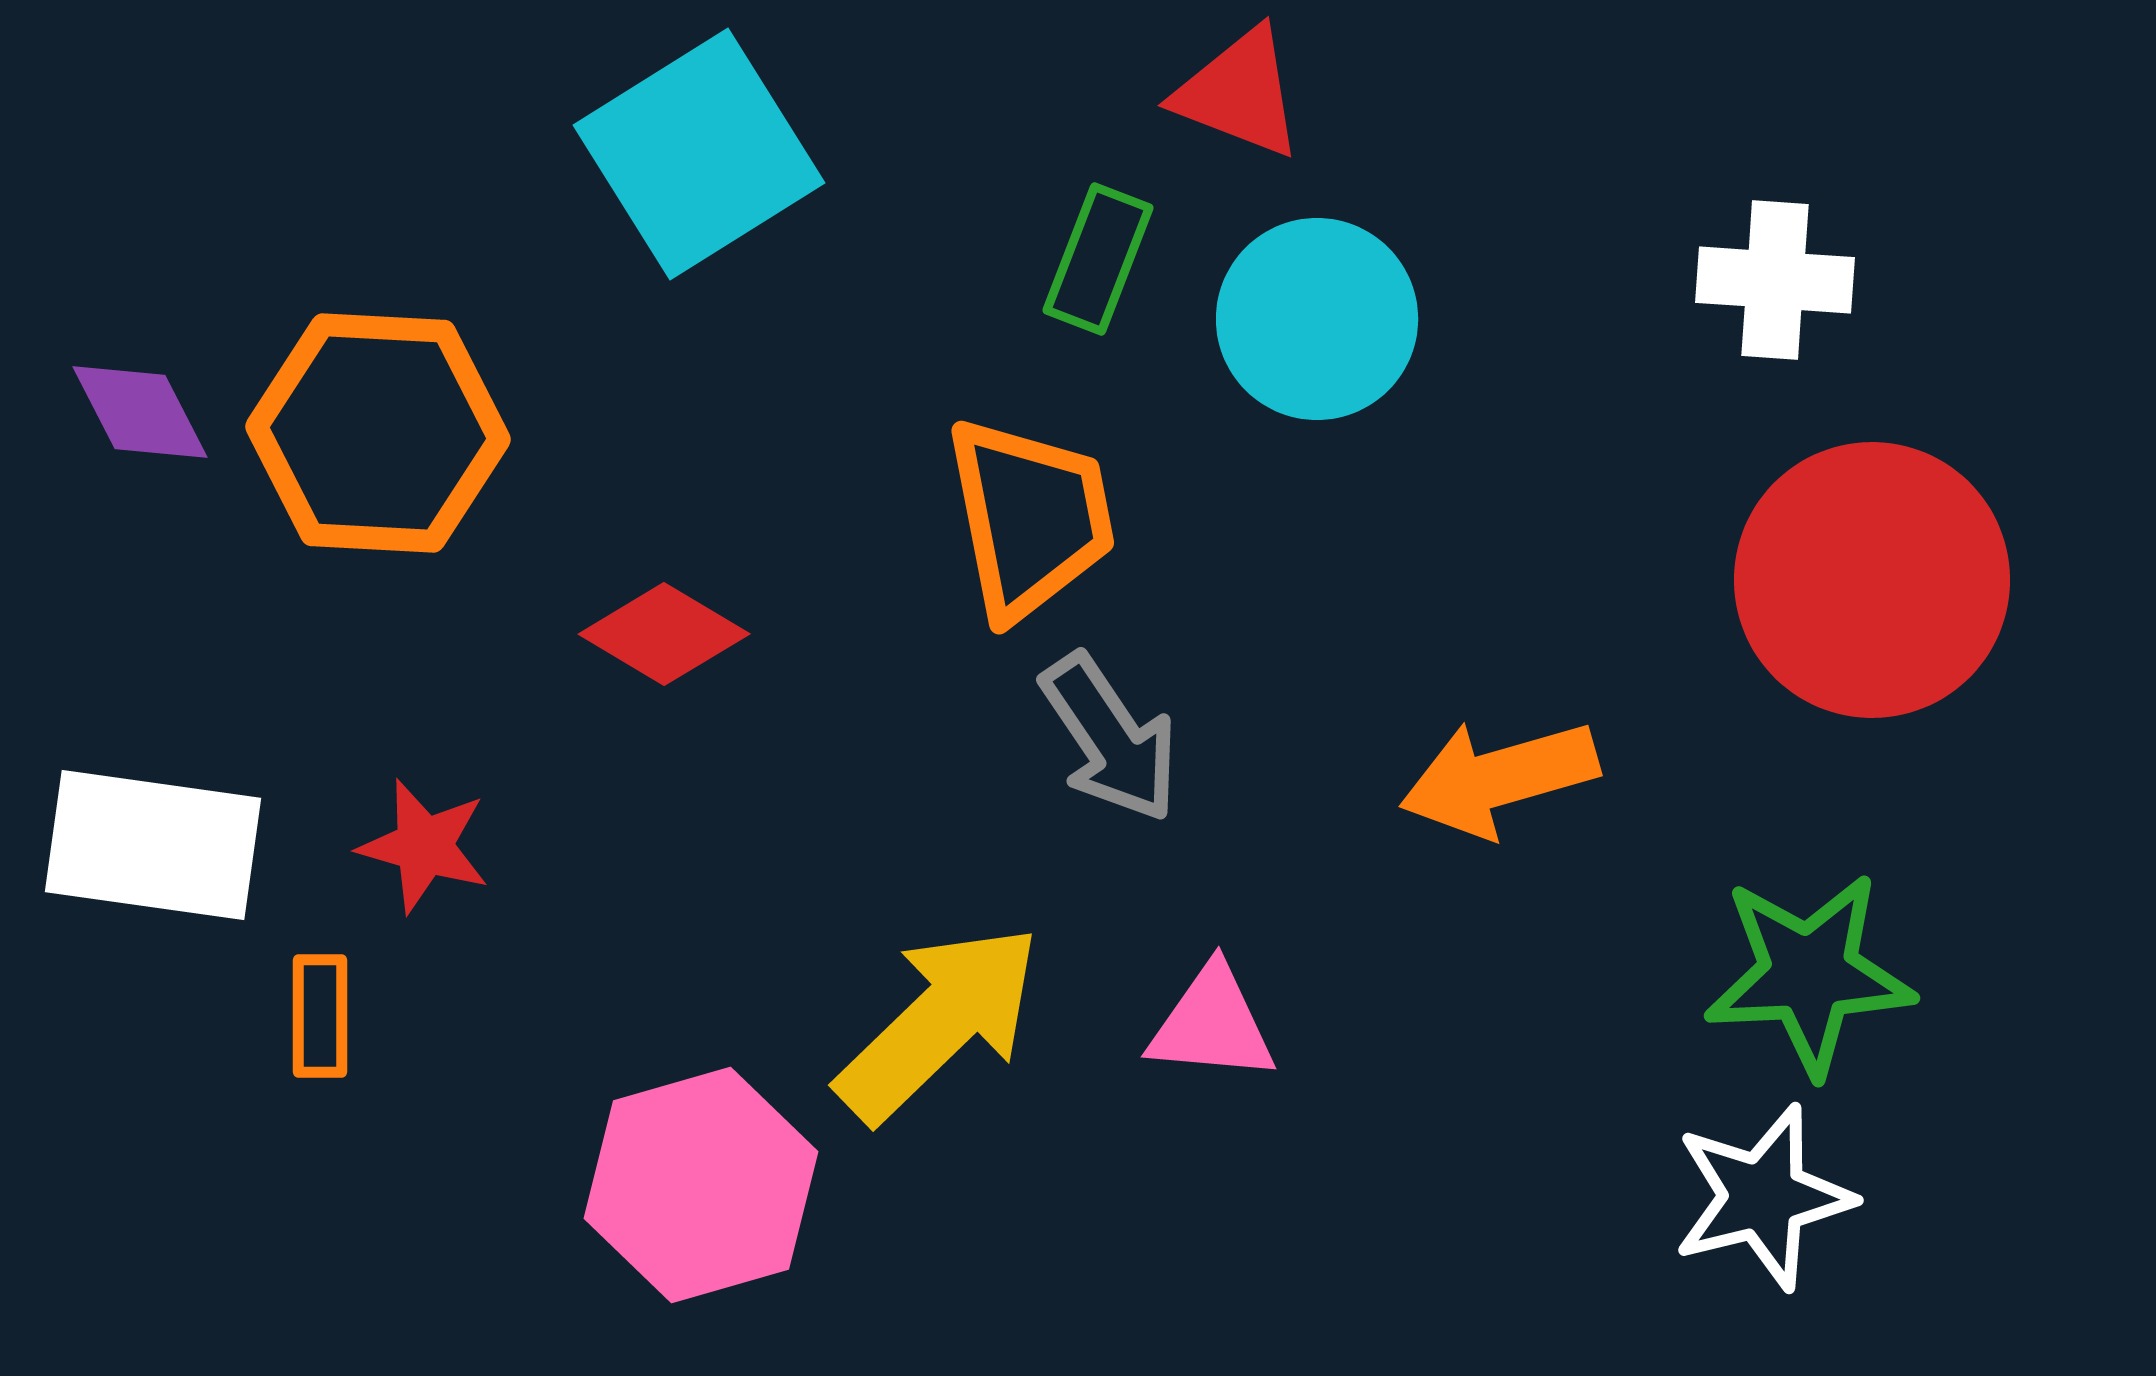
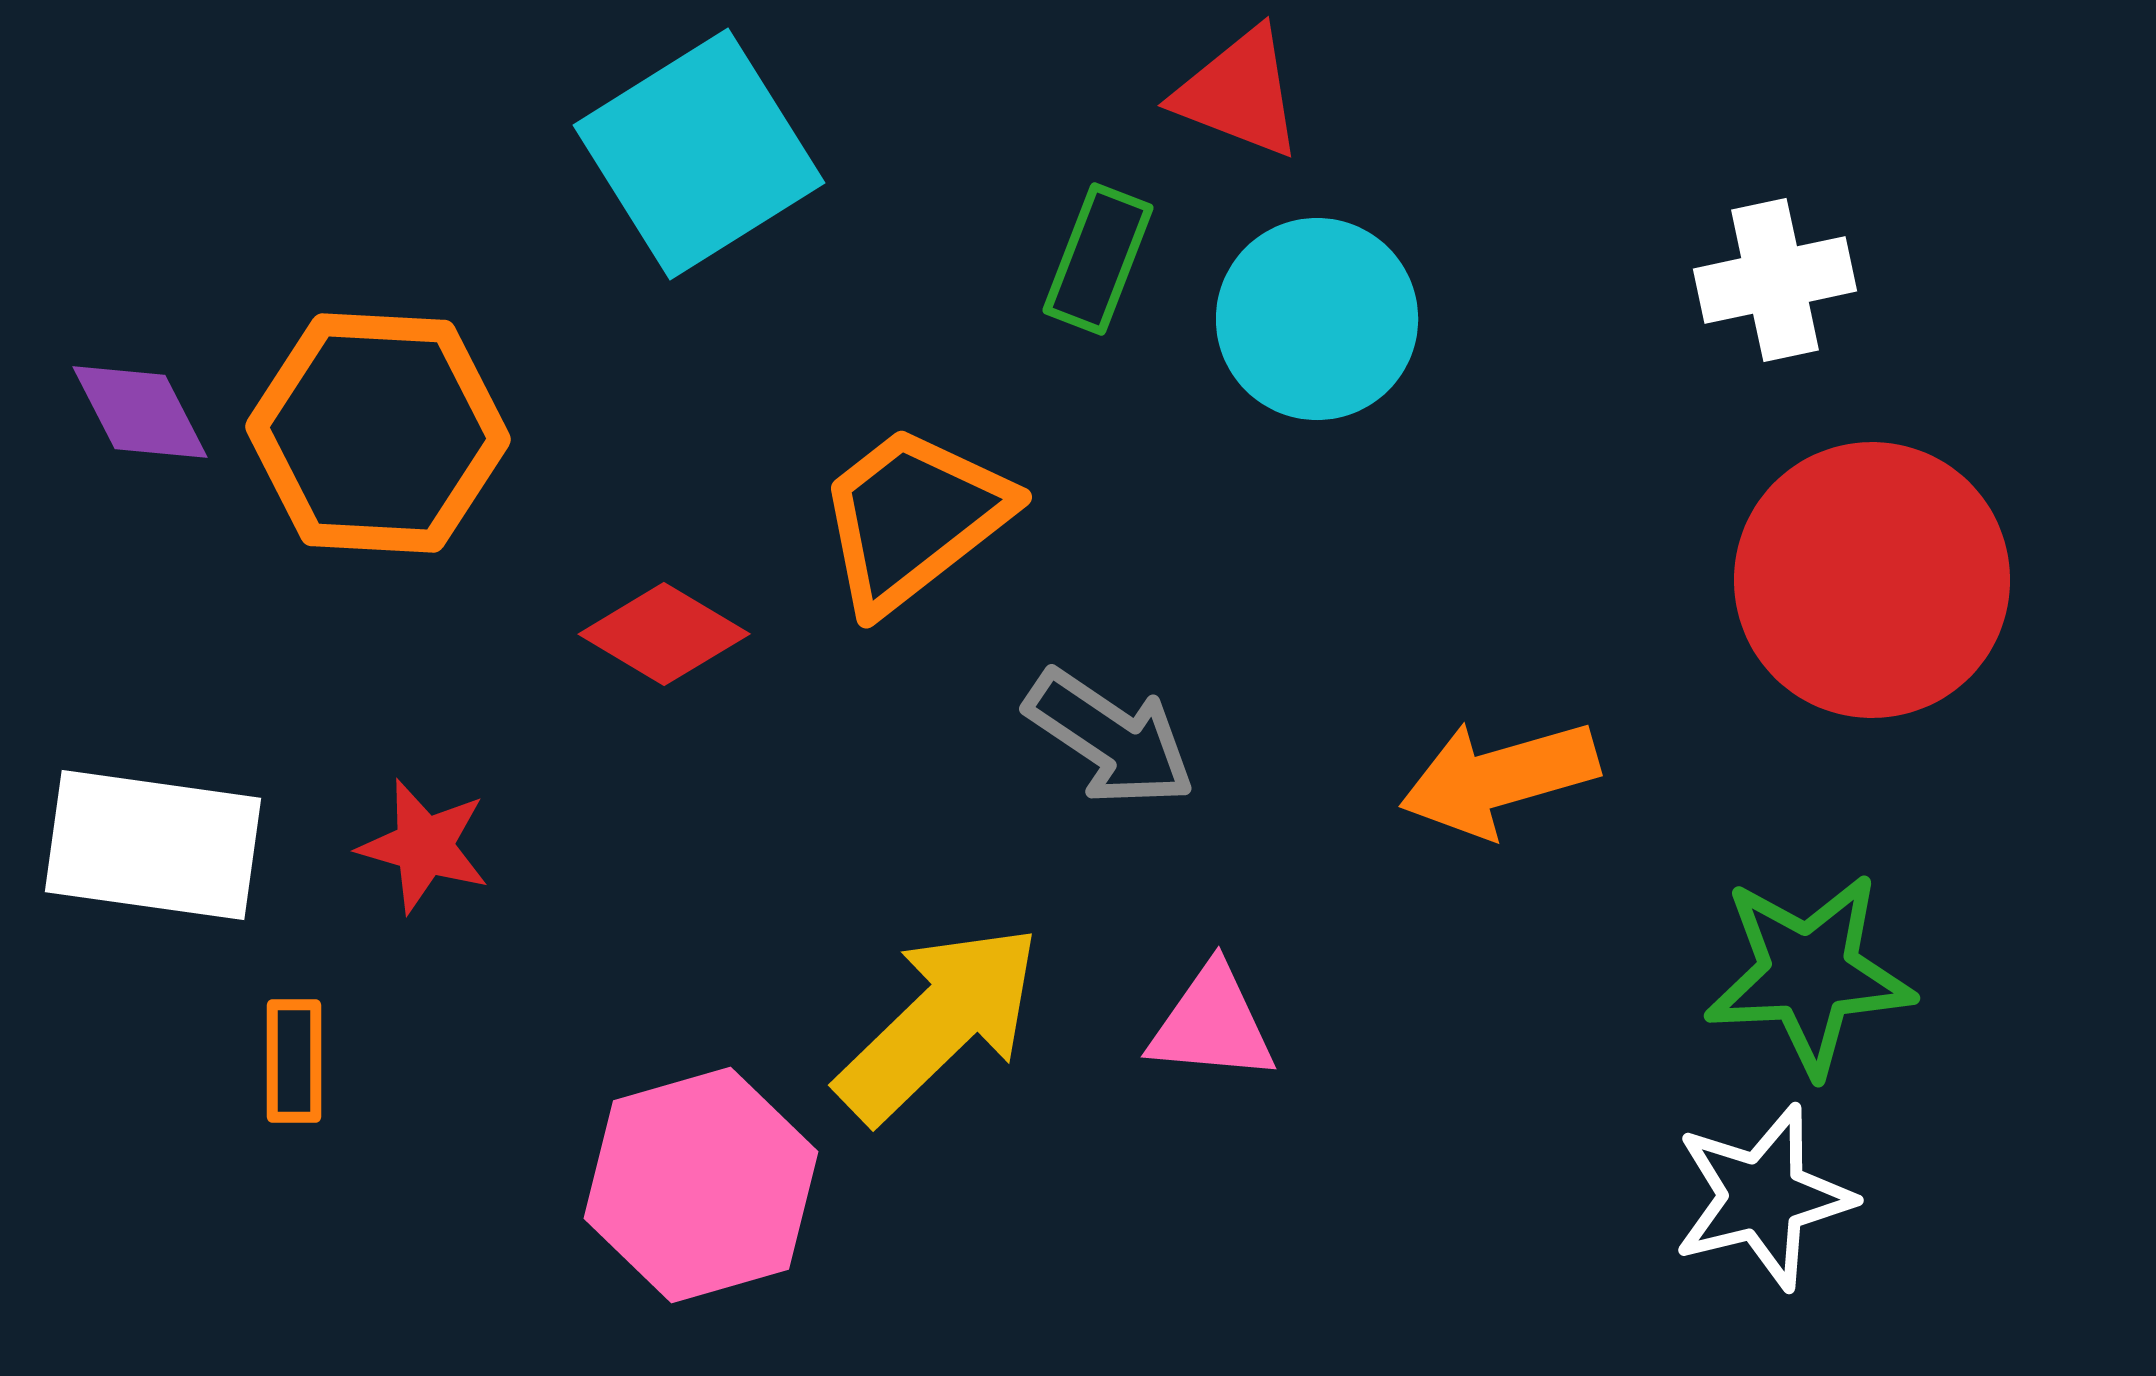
white cross: rotated 16 degrees counterclockwise
orange trapezoid: moved 117 px left; rotated 117 degrees counterclockwise
gray arrow: rotated 22 degrees counterclockwise
orange rectangle: moved 26 px left, 45 px down
